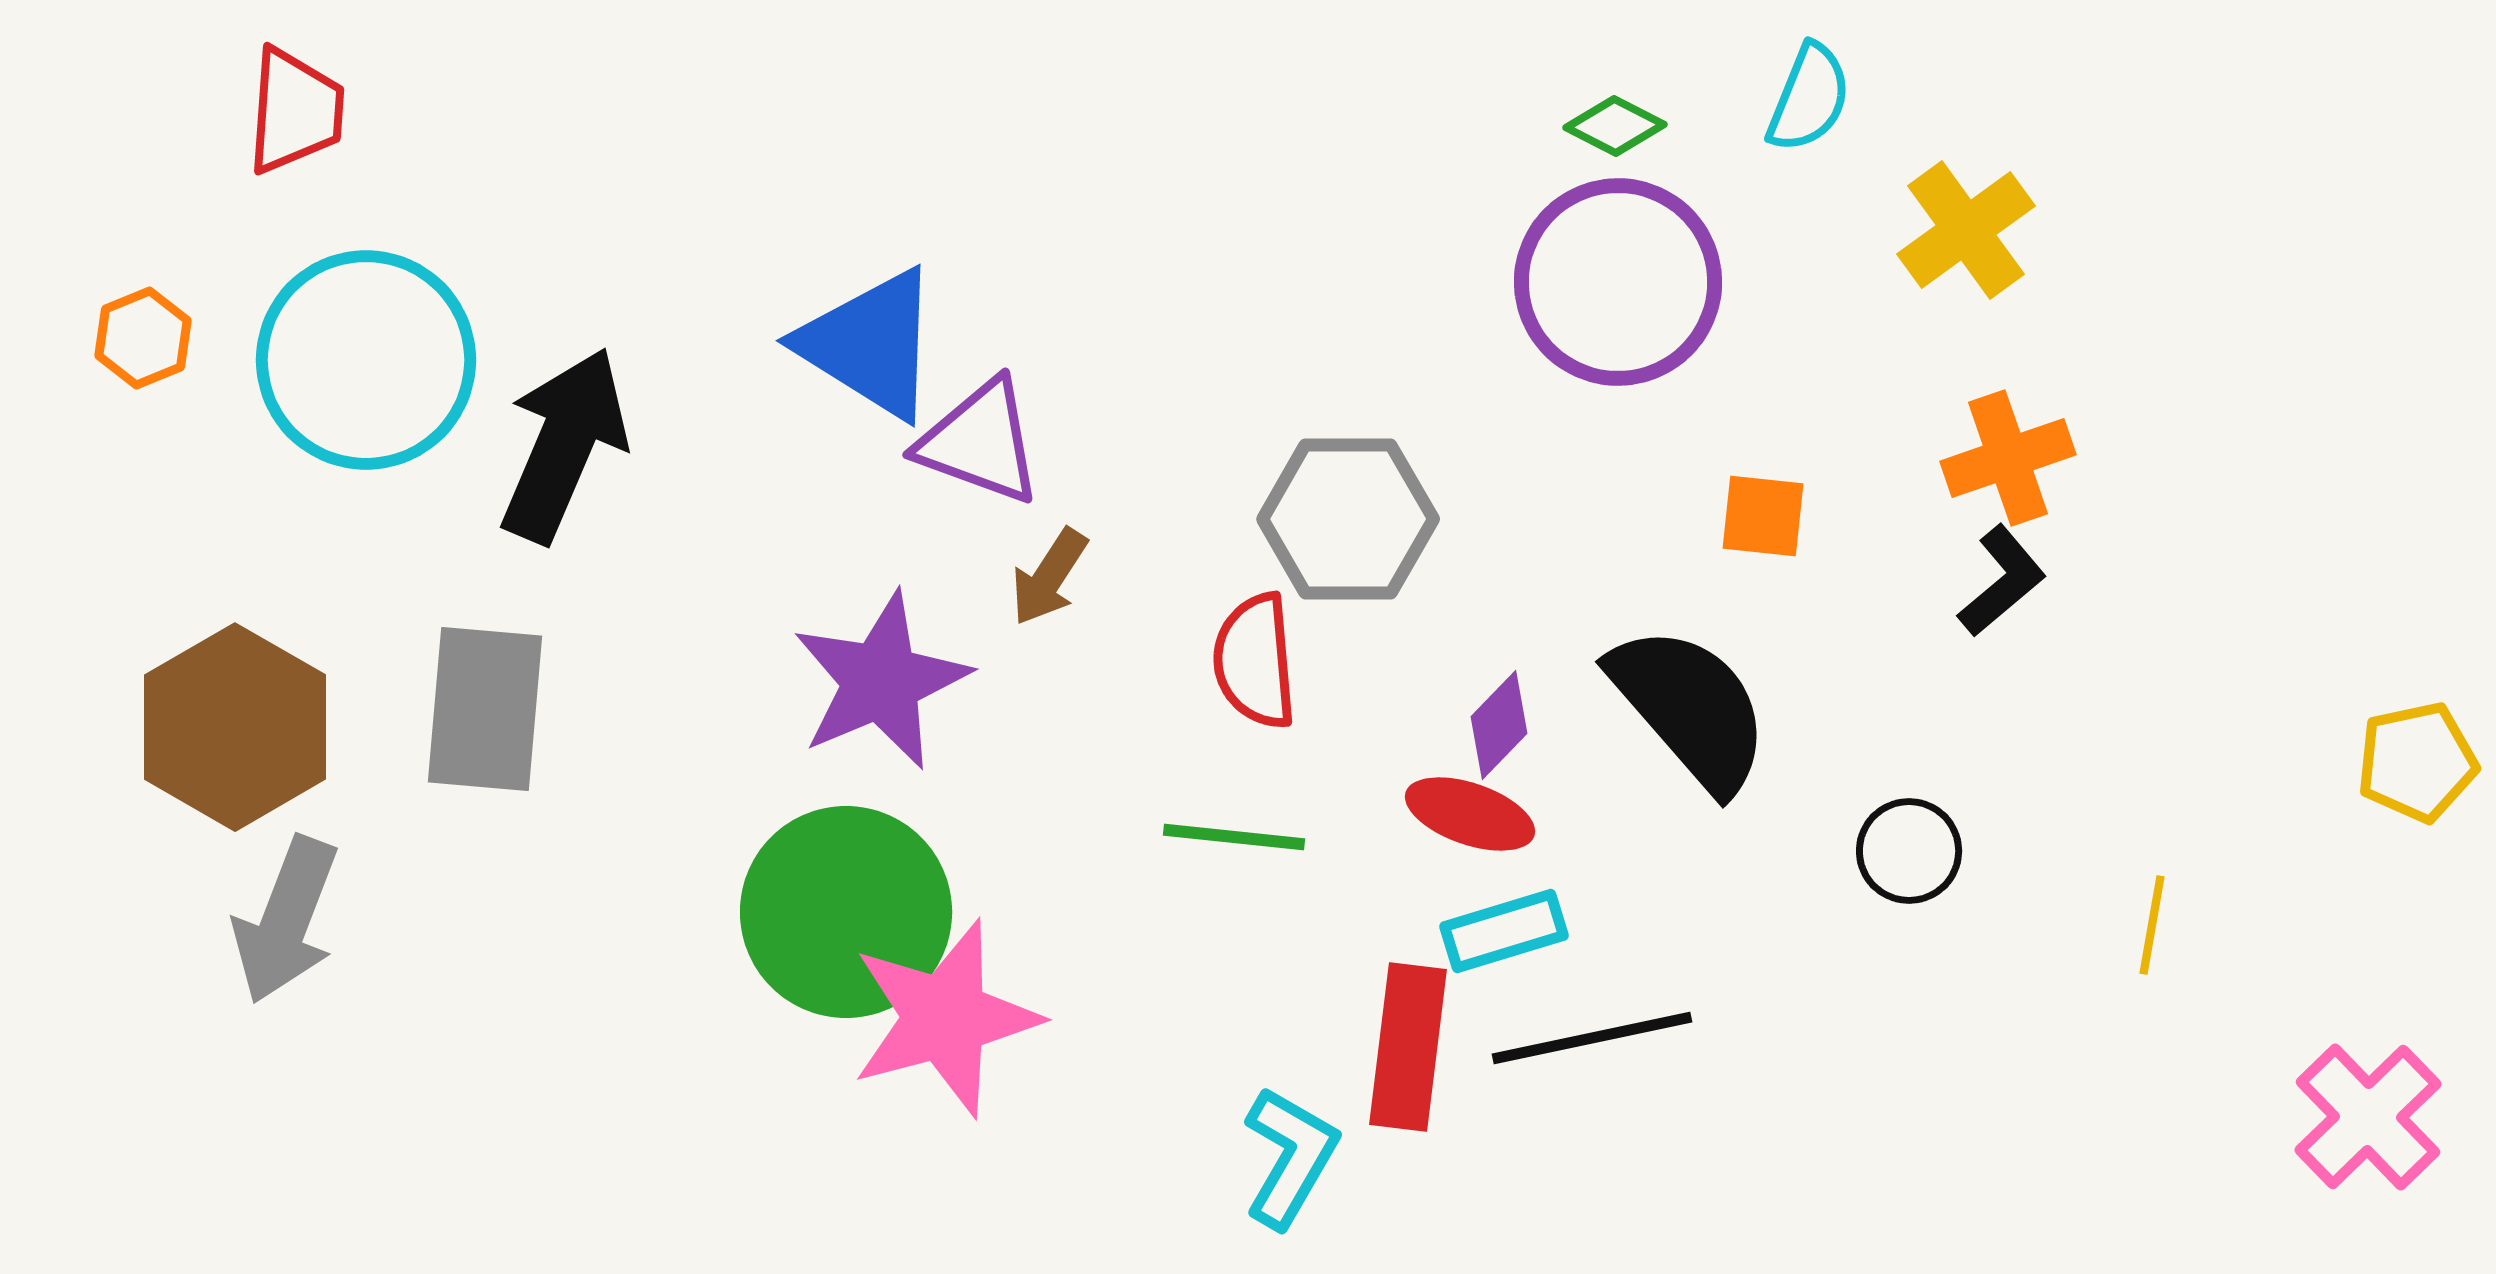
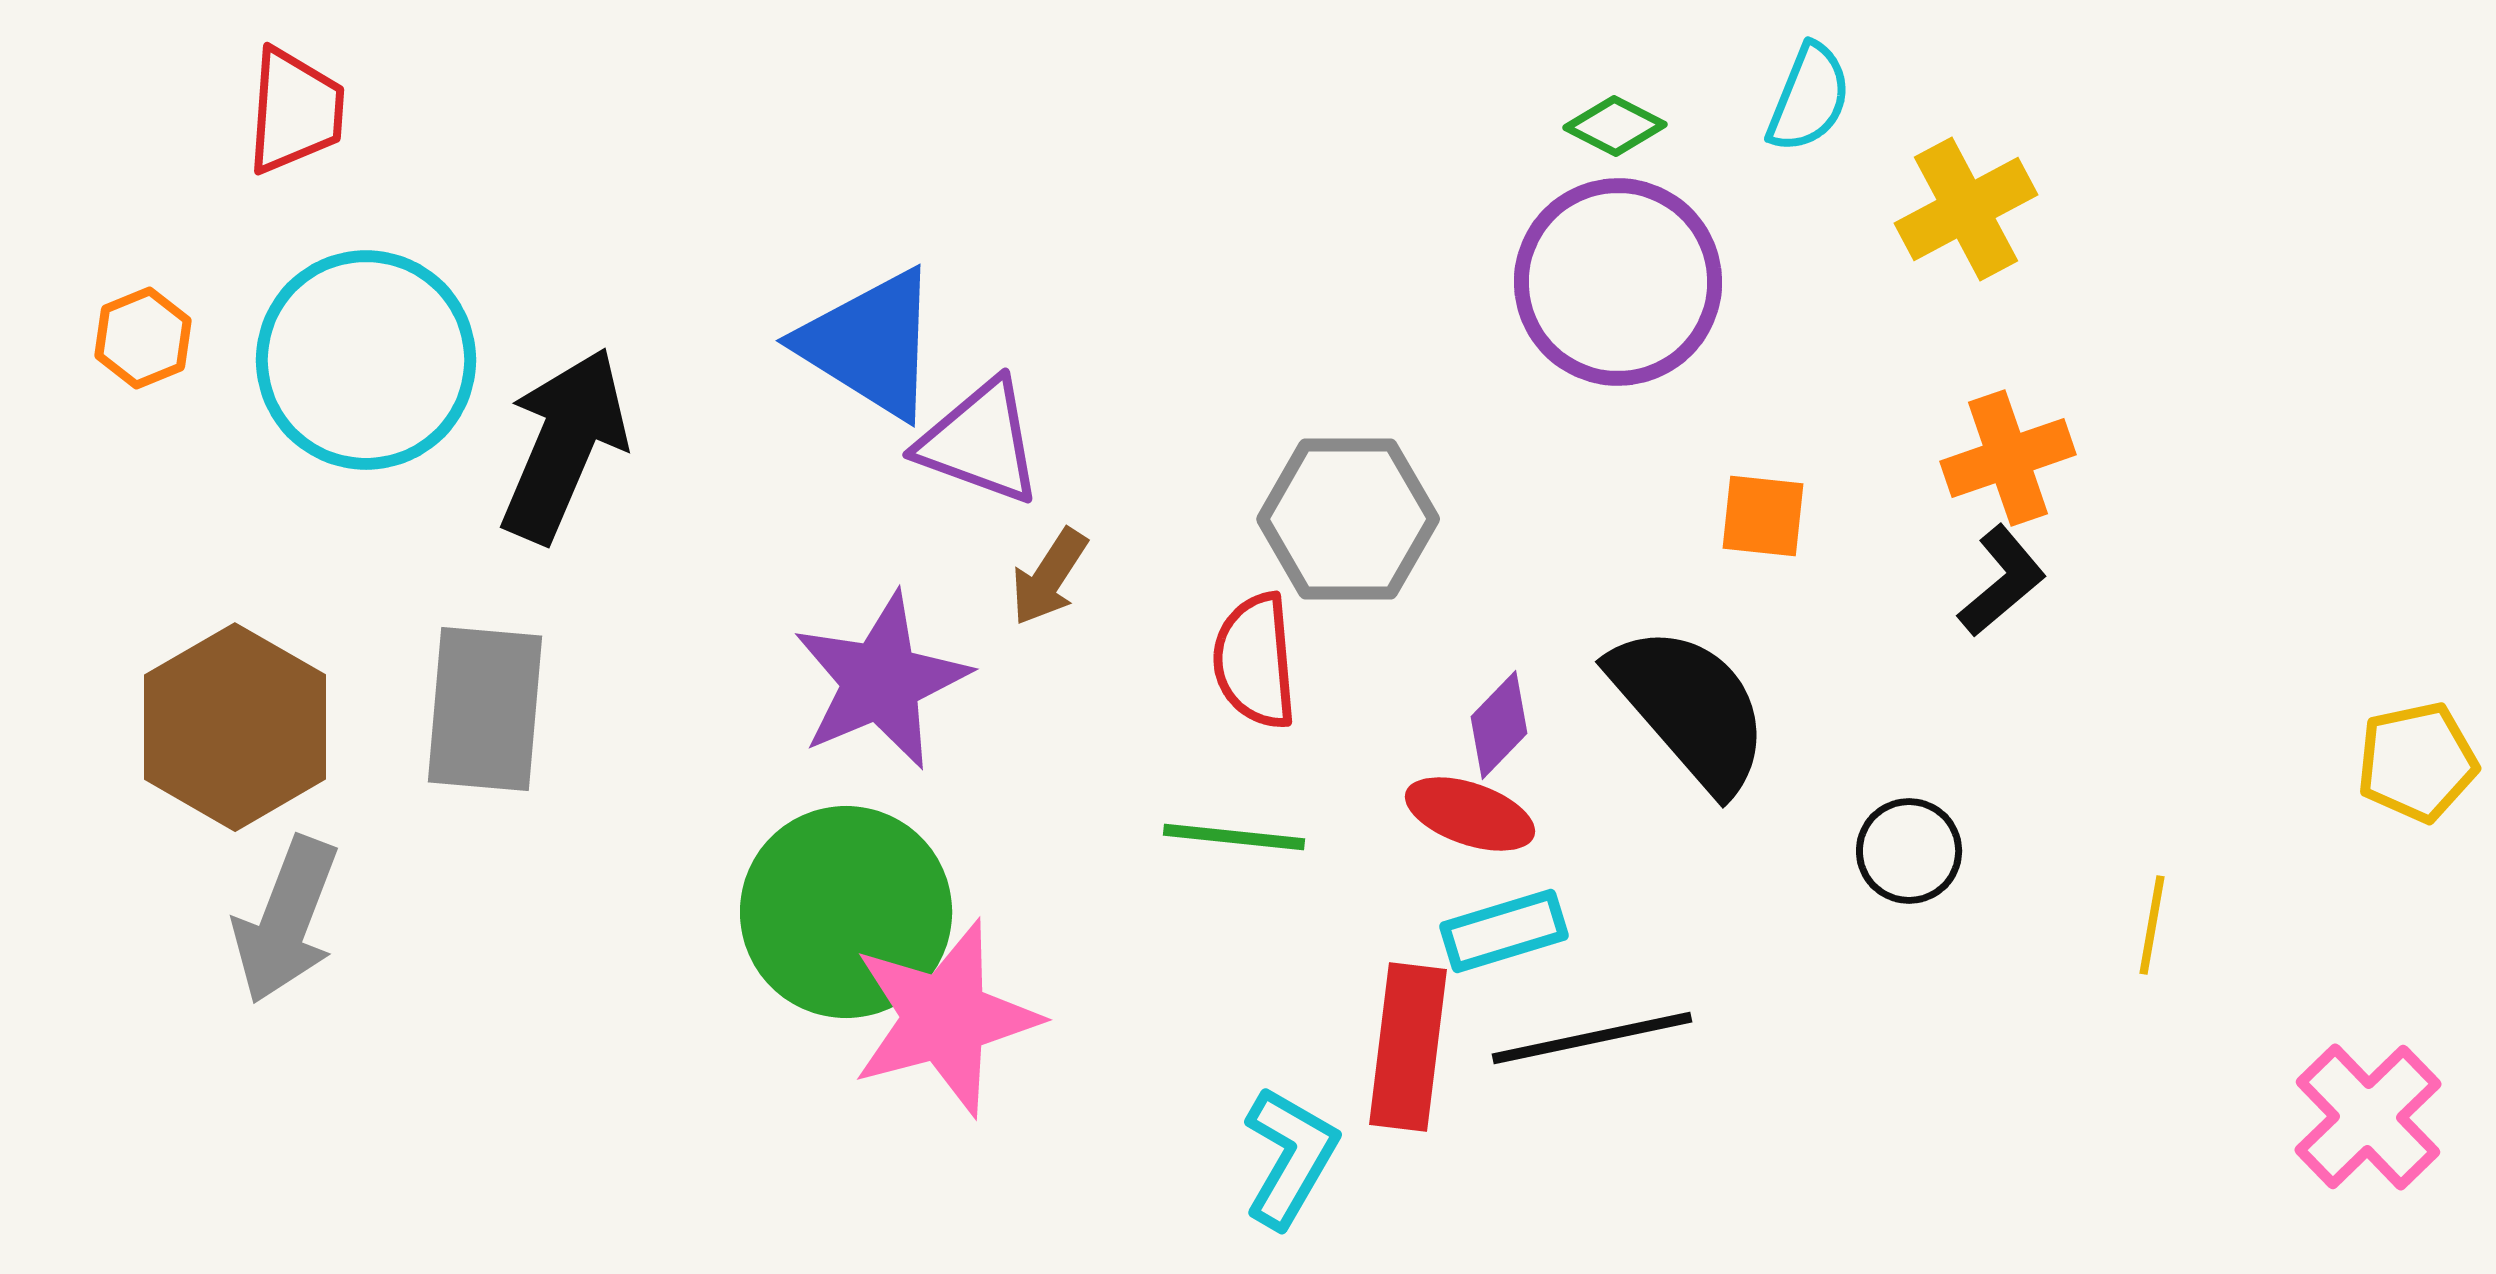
yellow cross: moved 21 px up; rotated 8 degrees clockwise
